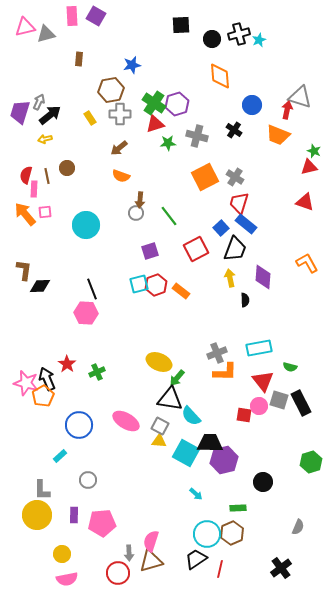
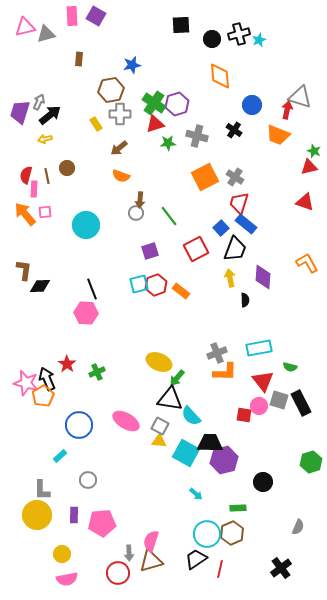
yellow rectangle at (90, 118): moved 6 px right, 6 px down
